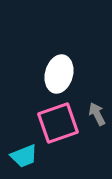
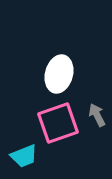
gray arrow: moved 1 px down
